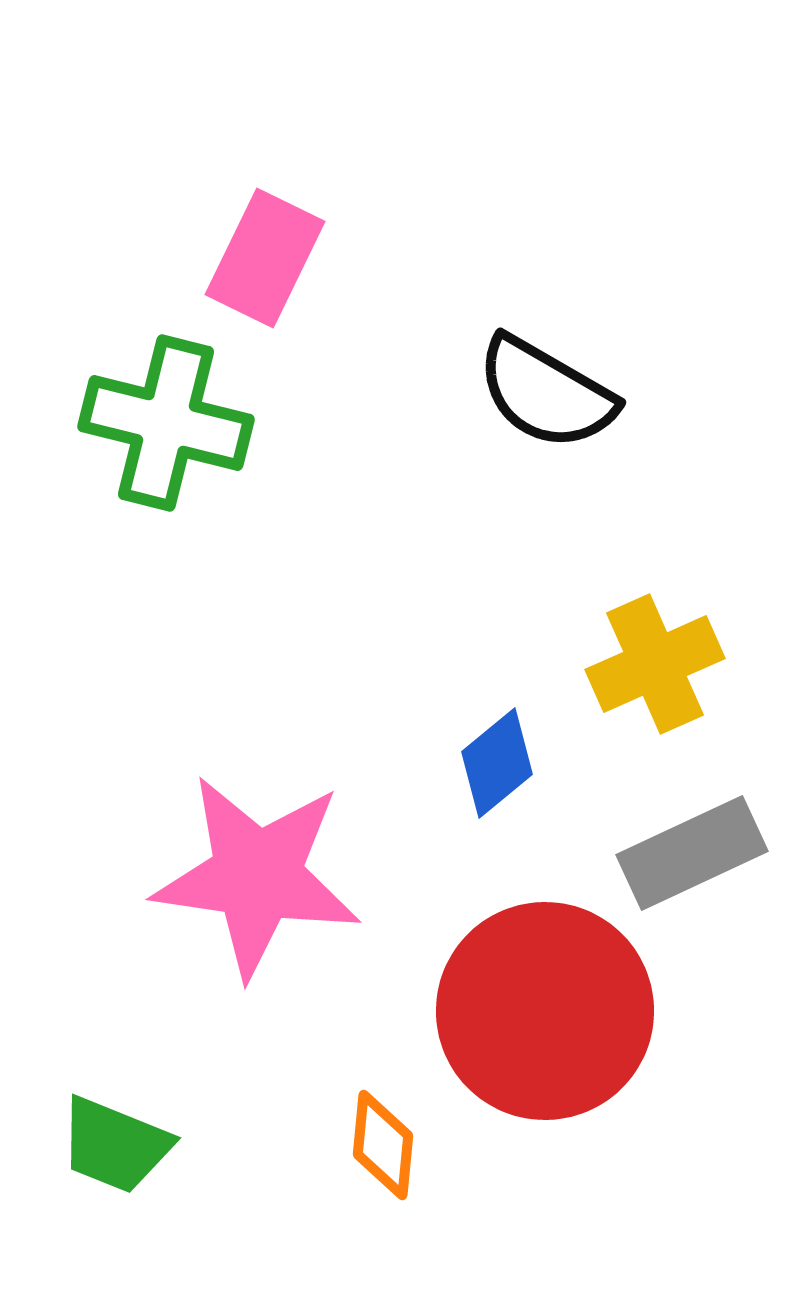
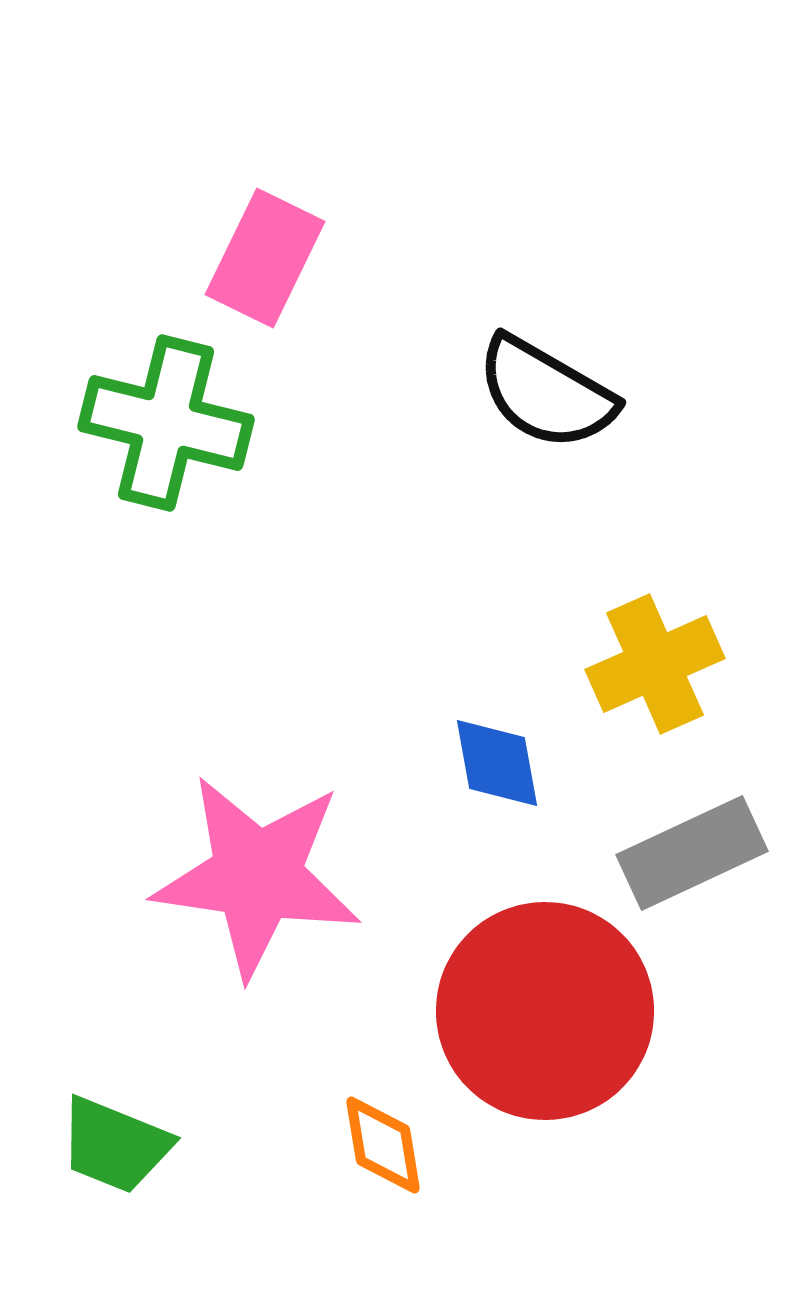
blue diamond: rotated 61 degrees counterclockwise
orange diamond: rotated 15 degrees counterclockwise
